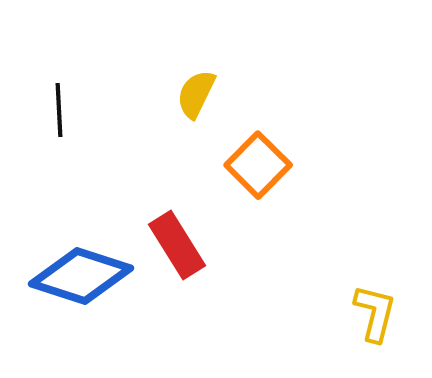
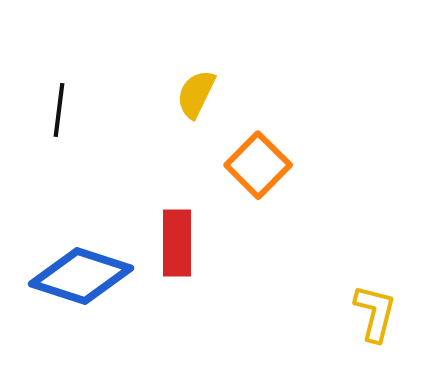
black line: rotated 10 degrees clockwise
red rectangle: moved 2 px up; rotated 32 degrees clockwise
